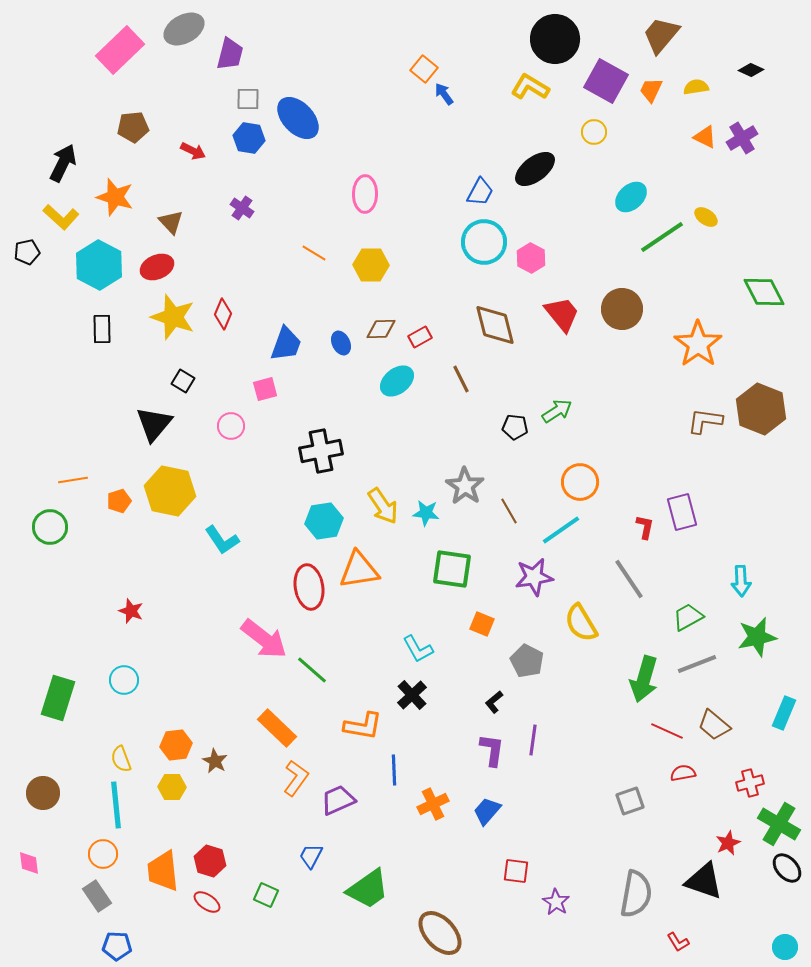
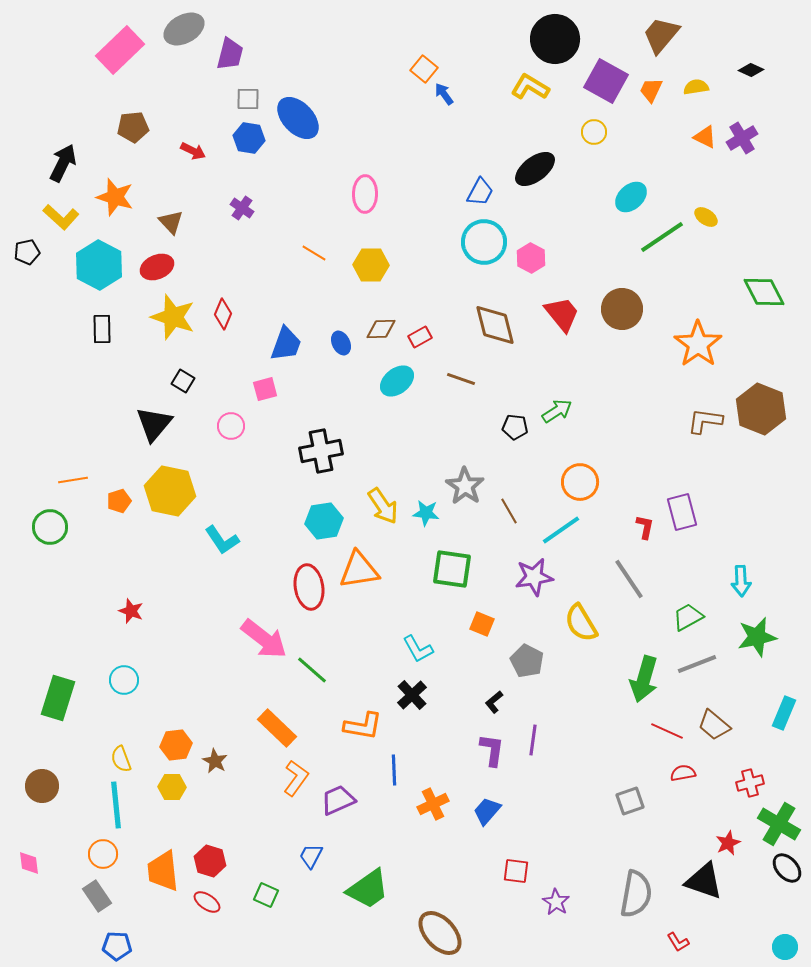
brown line at (461, 379): rotated 44 degrees counterclockwise
brown circle at (43, 793): moved 1 px left, 7 px up
